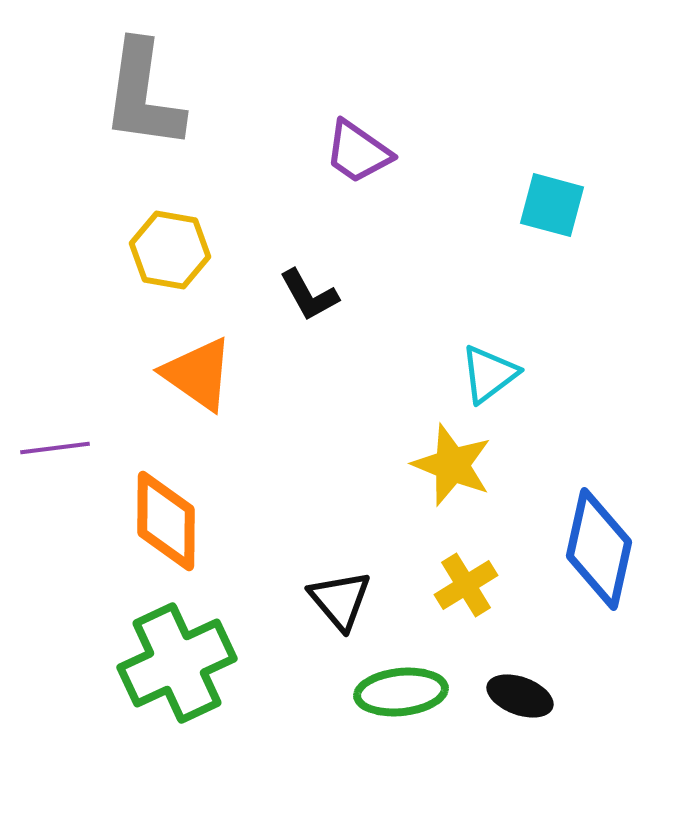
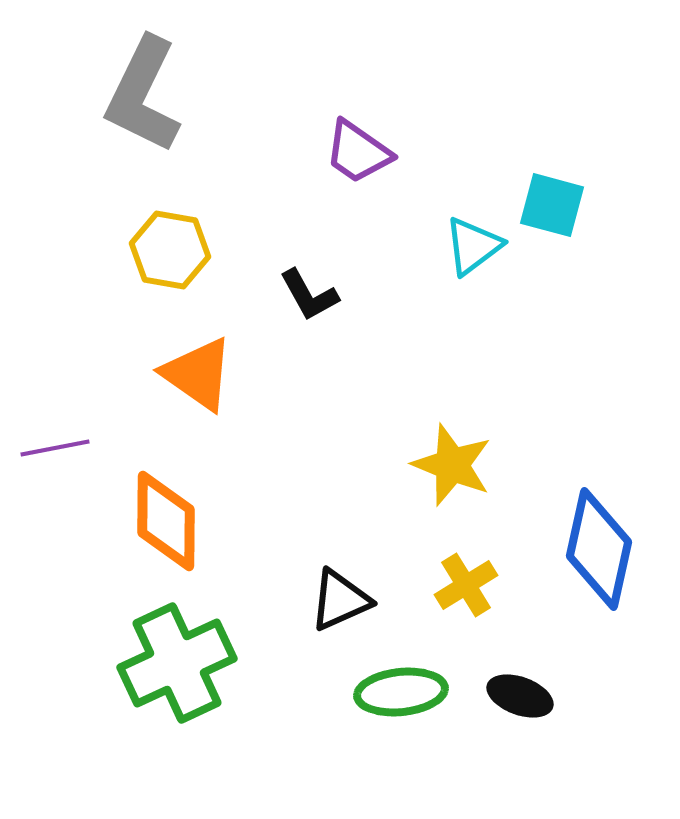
gray L-shape: rotated 18 degrees clockwise
cyan triangle: moved 16 px left, 128 px up
purple line: rotated 4 degrees counterclockwise
black triangle: rotated 46 degrees clockwise
